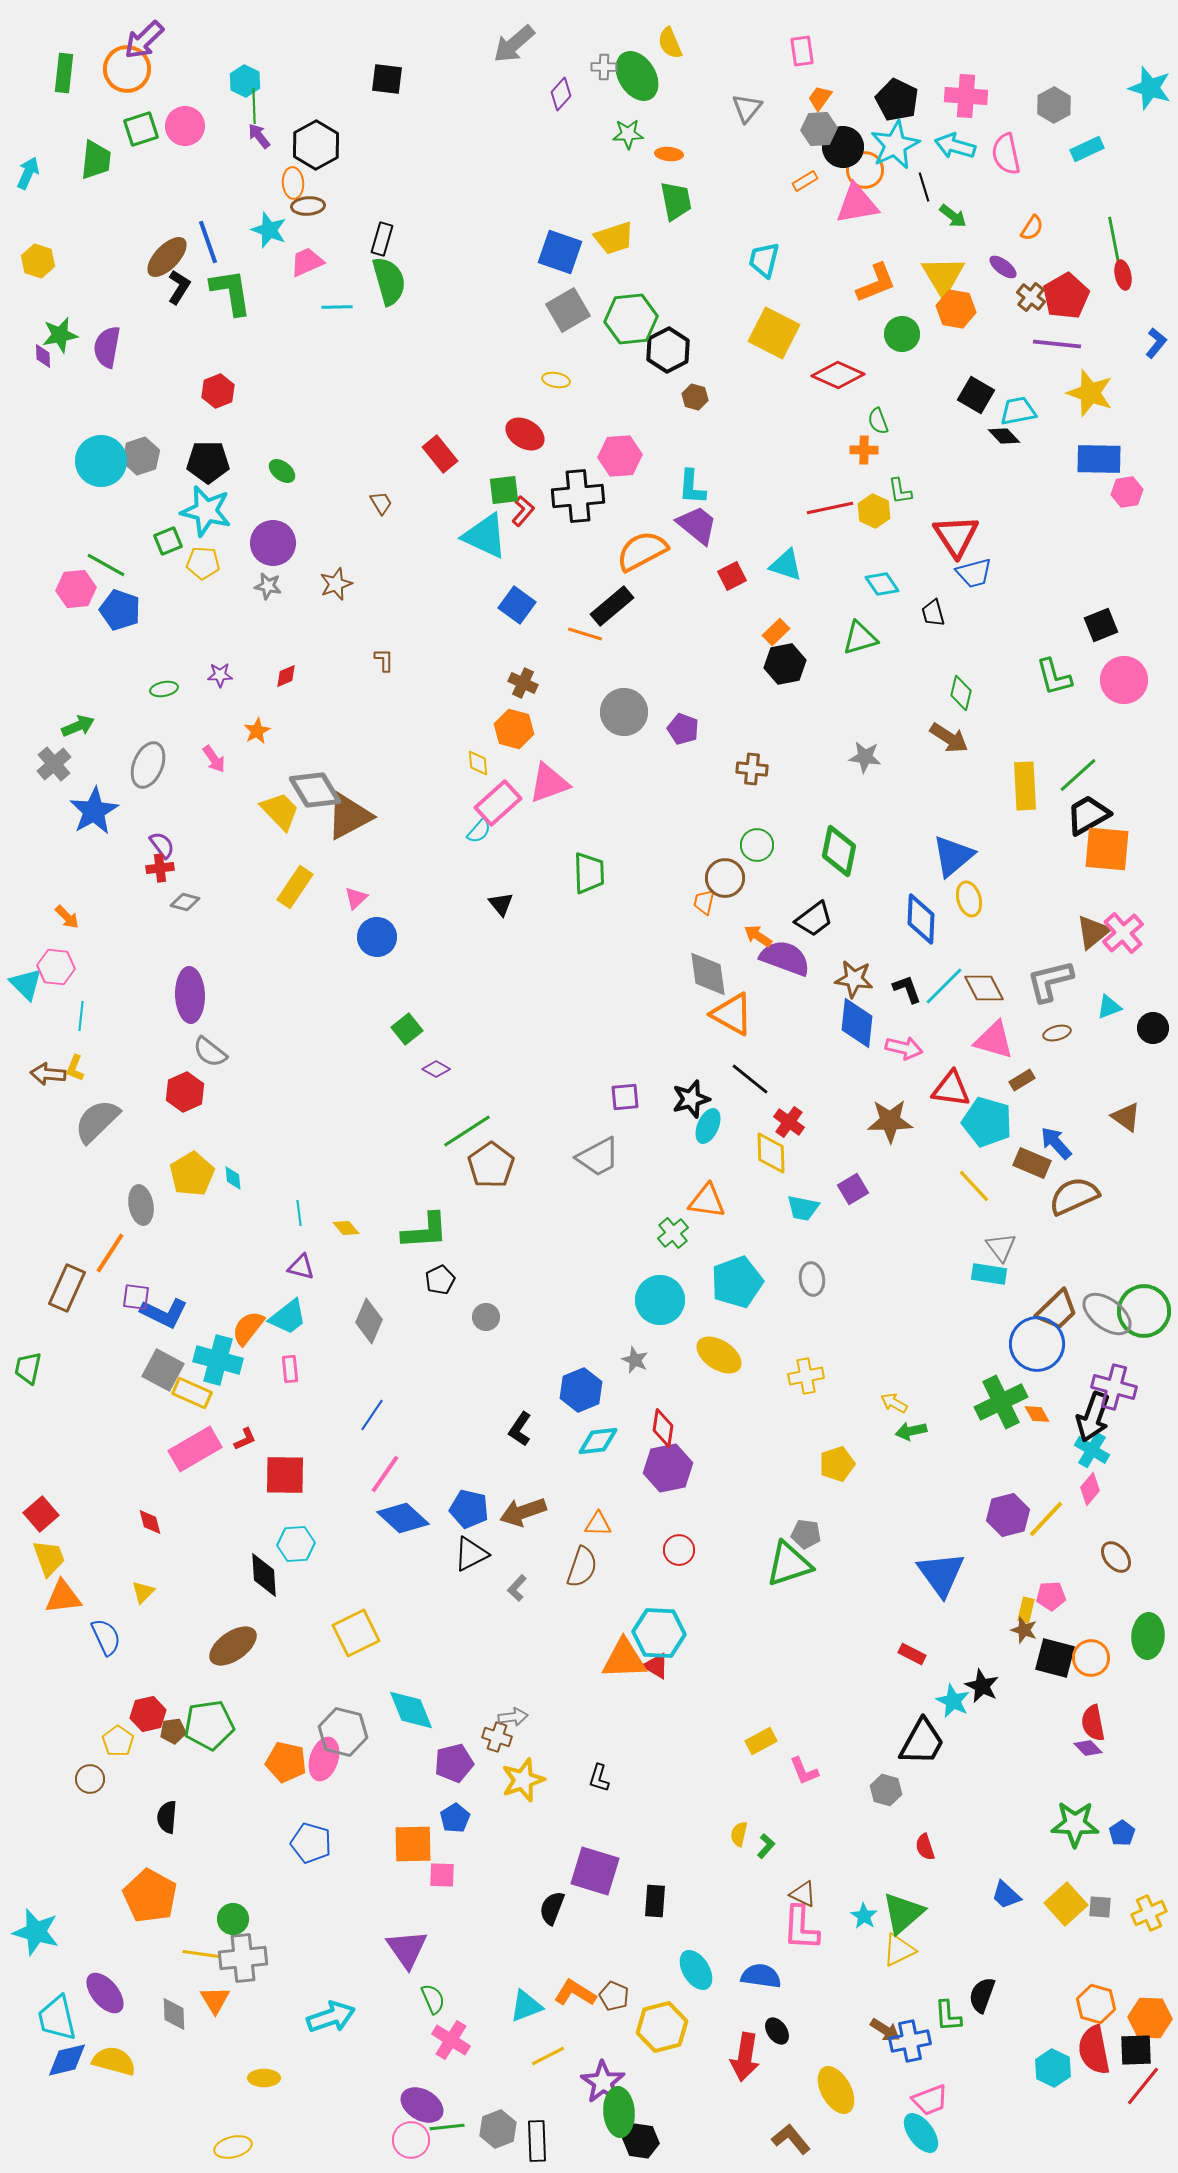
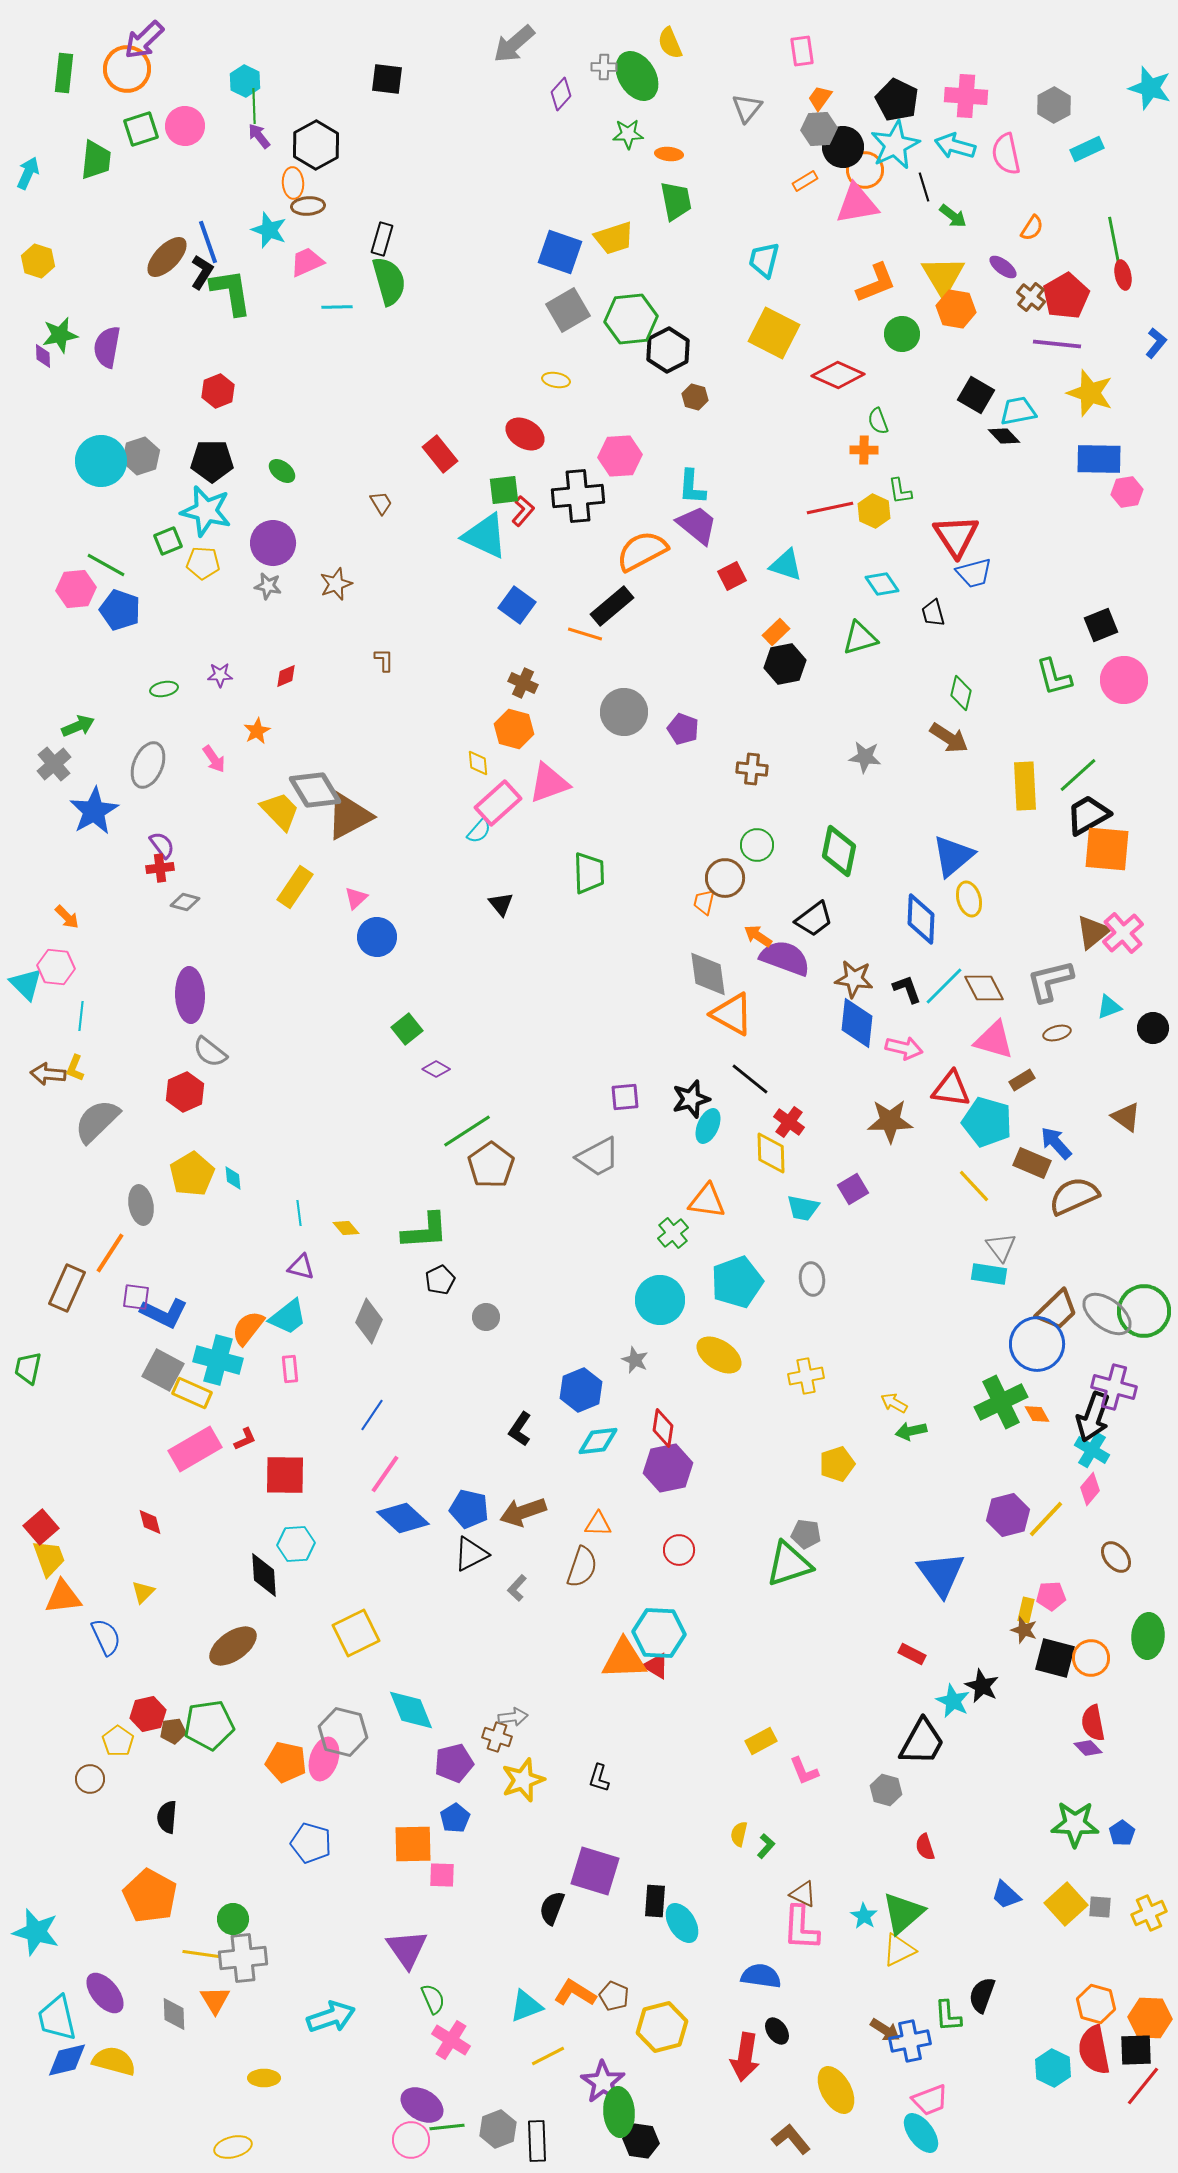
black L-shape at (179, 287): moved 23 px right, 15 px up
black pentagon at (208, 462): moved 4 px right, 1 px up
red square at (41, 1514): moved 13 px down
cyan ellipse at (696, 1970): moved 14 px left, 47 px up
